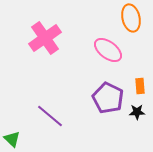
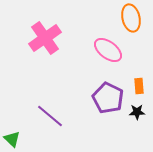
orange rectangle: moved 1 px left
